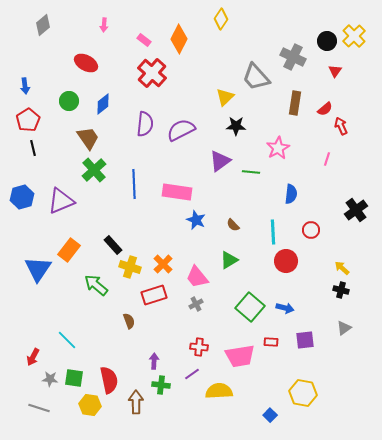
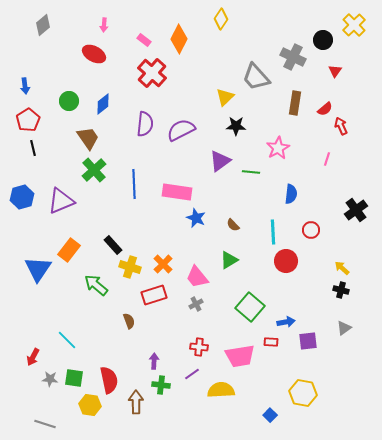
yellow cross at (354, 36): moved 11 px up
black circle at (327, 41): moved 4 px left, 1 px up
red ellipse at (86, 63): moved 8 px right, 9 px up
blue star at (196, 220): moved 2 px up
blue arrow at (285, 308): moved 1 px right, 14 px down; rotated 24 degrees counterclockwise
purple square at (305, 340): moved 3 px right, 1 px down
yellow semicircle at (219, 391): moved 2 px right, 1 px up
gray line at (39, 408): moved 6 px right, 16 px down
